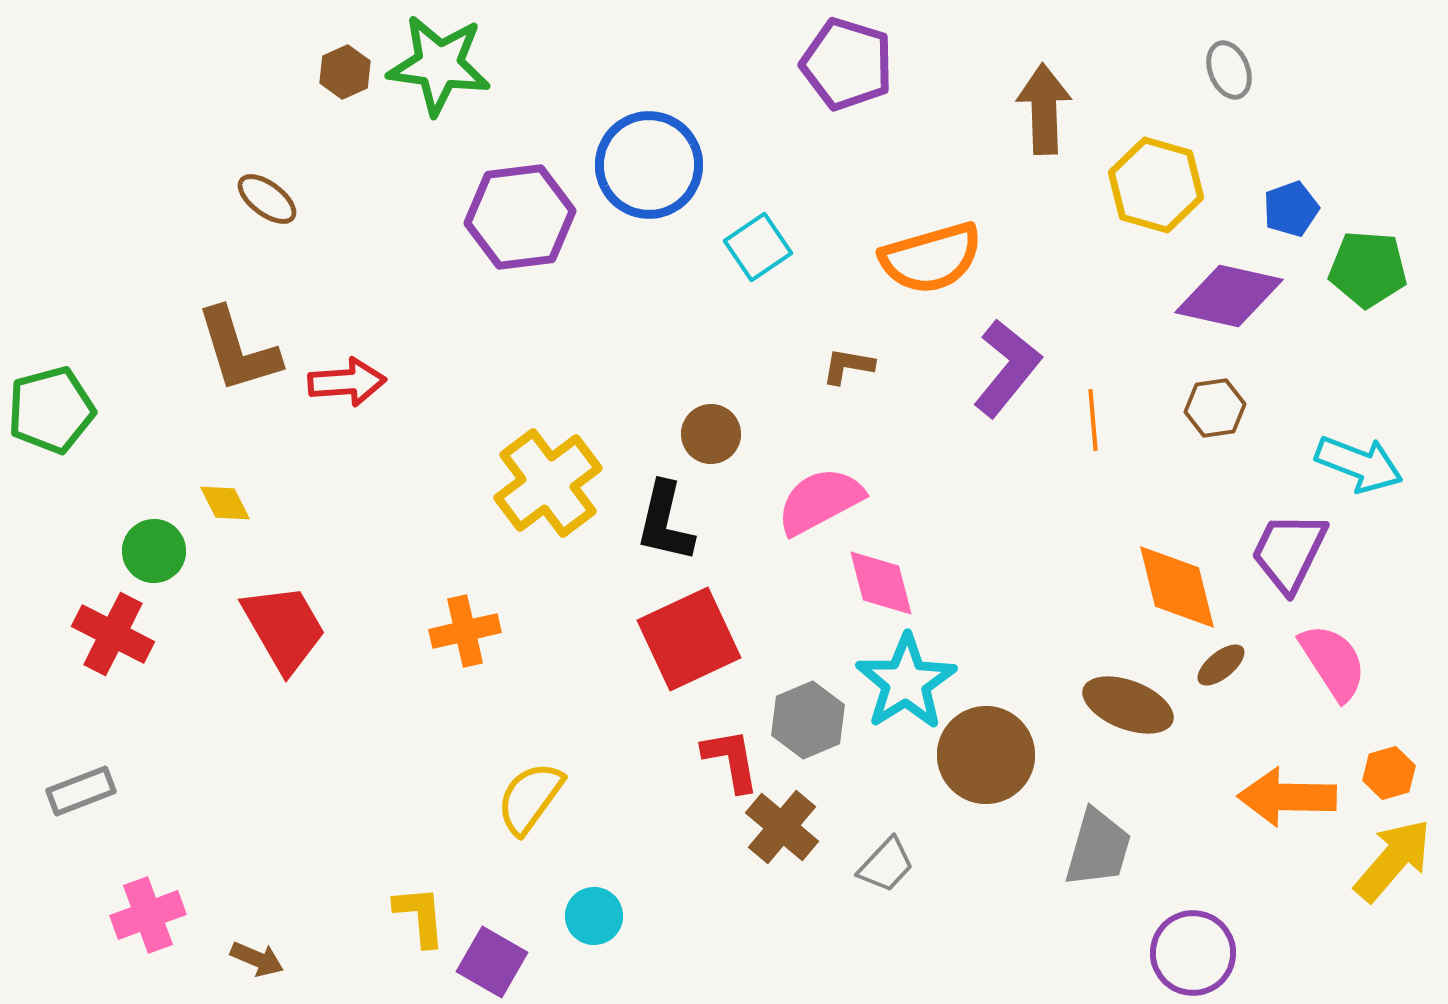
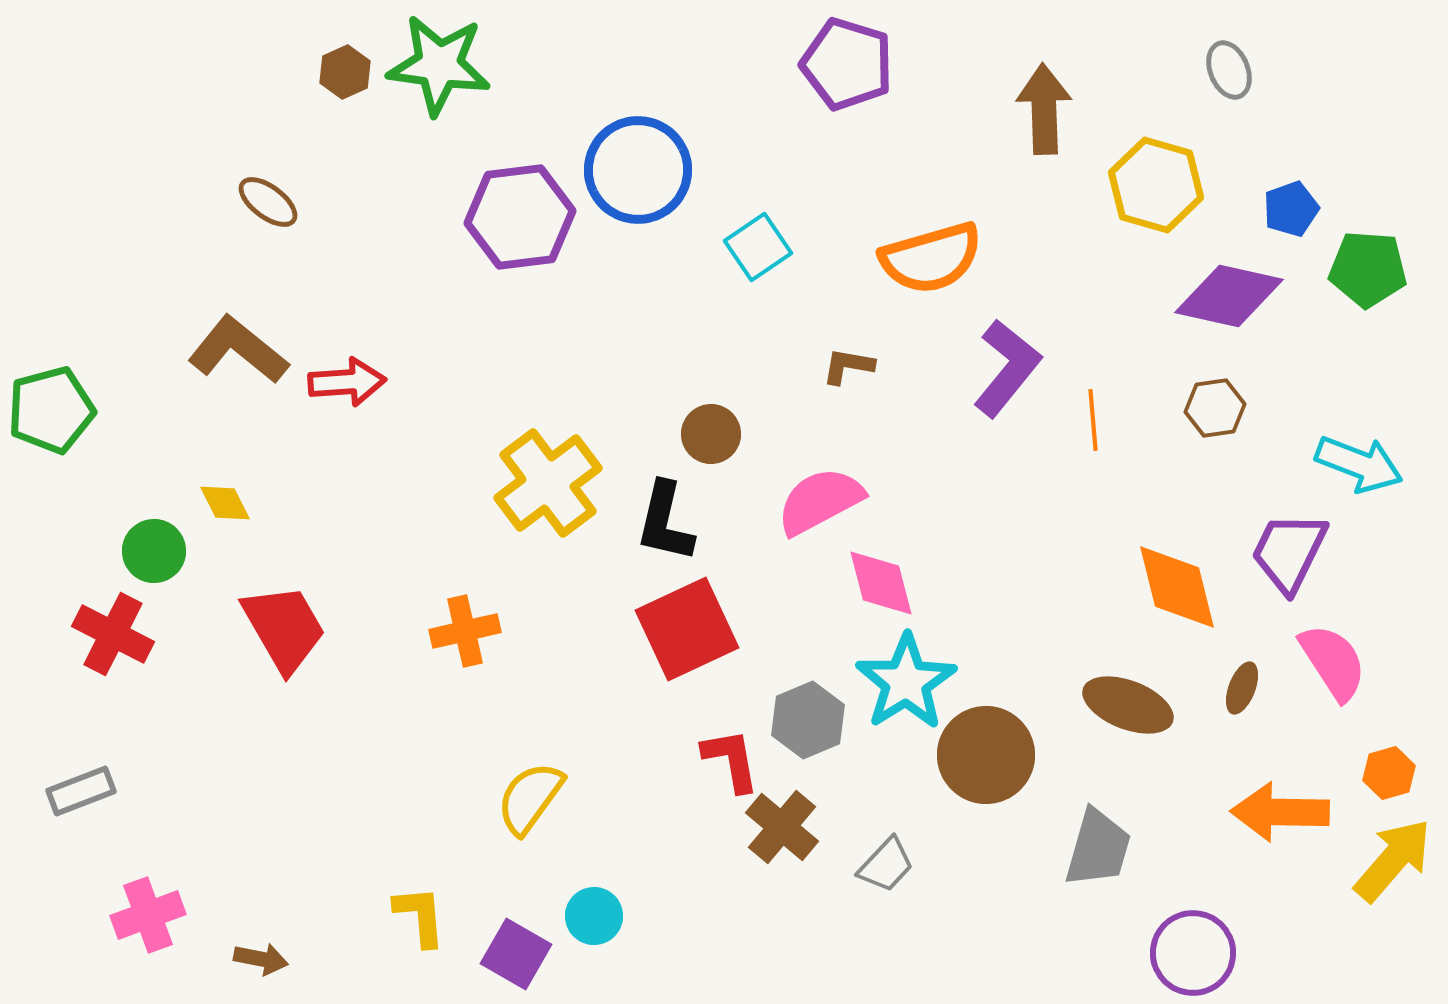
blue circle at (649, 165): moved 11 px left, 5 px down
brown ellipse at (267, 199): moved 1 px right, 3 px down
brown L-shape at (238, 350): rotated 146 degrees clockwise
red square at (689, 639): moved 2 px left, 10 px up
brown ellipse at (1221, 665): moved 21 px right, 23 px down; rotated 30 degrees counterclockwise
orange arrow at (1287, 797): moved 7 px left, 15 px down
brown arrow at (257, 959): moved 4 px right; rotated 12 degrees counterclockwise
purple square at (492, 962): moved 24 px right, 8 px up
